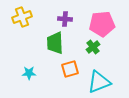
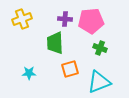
yellow cross: moved 2 px down
pink pentagon: moved 11 px left, 3 px up
green cross: moved 7 px right, 1 px down; rotated 32 degrees counterclockwise
